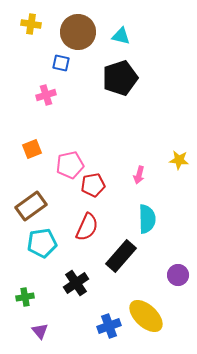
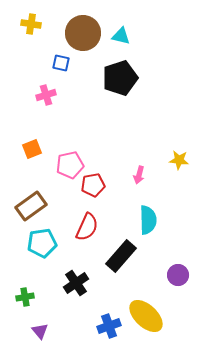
brown circle: moved 5 px right, 1 px down
cyan semicircle: moved 1 px right, 1 px down
